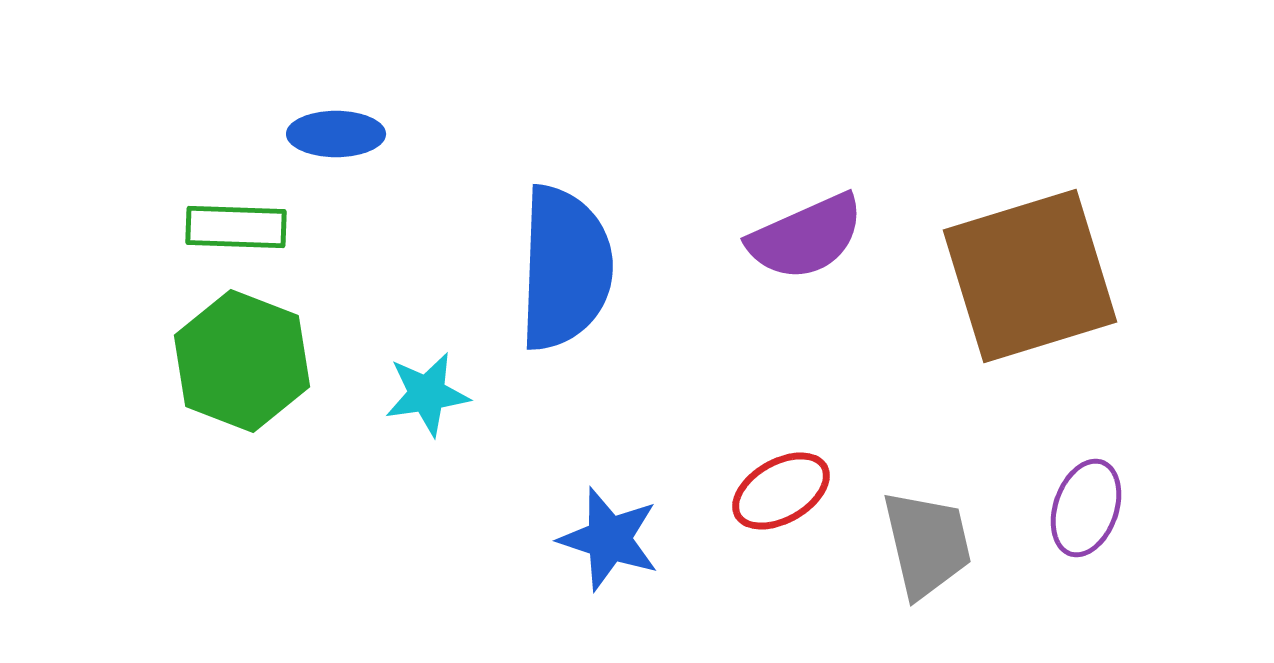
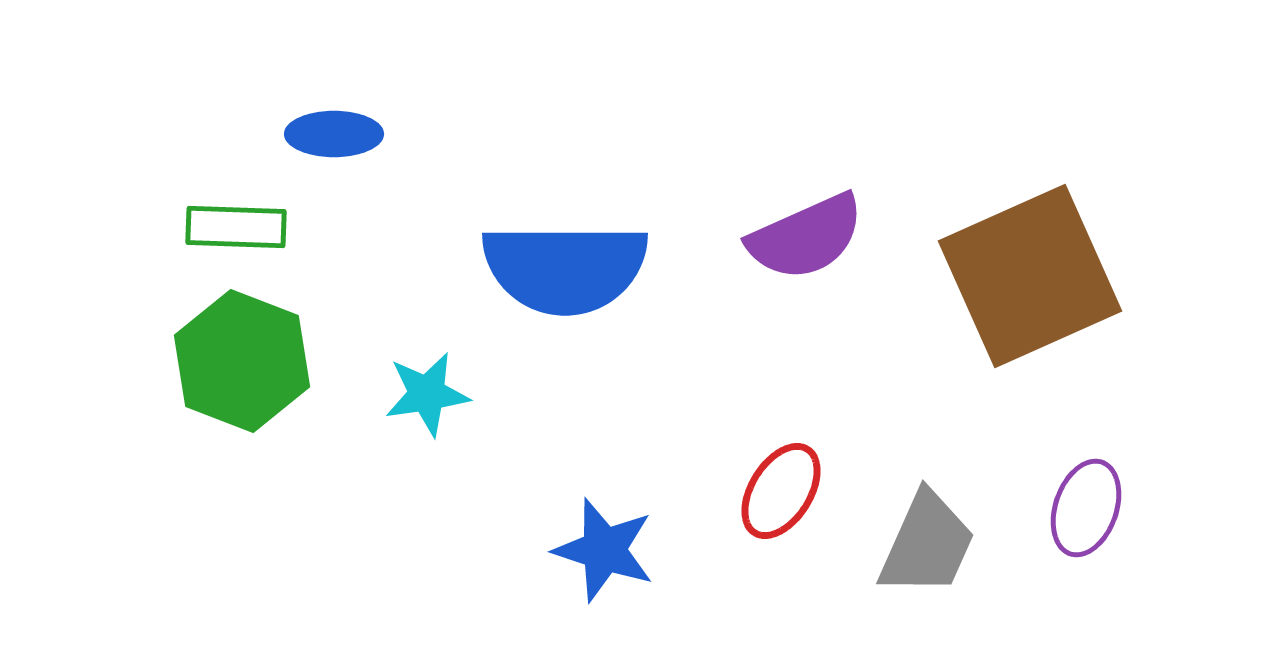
blue ellipse: moved 2 px left
blue semicircle: rotated 88 degrees clockwise
brown square: rotated 7 degrees counterclockwise
red ellipse: rotated 28 degrees counterclockwise
blue star: moved 5 px left, 11 px down
gray trapezoid: rotated 37 degrees clockwise
